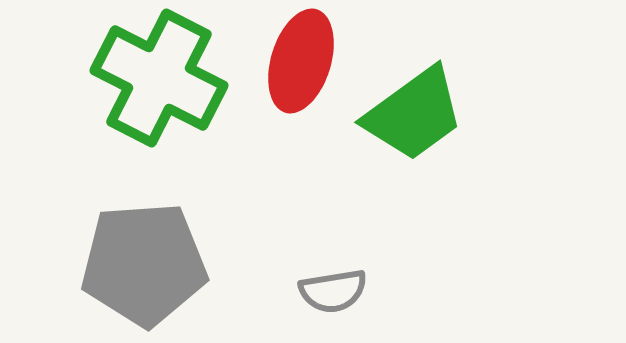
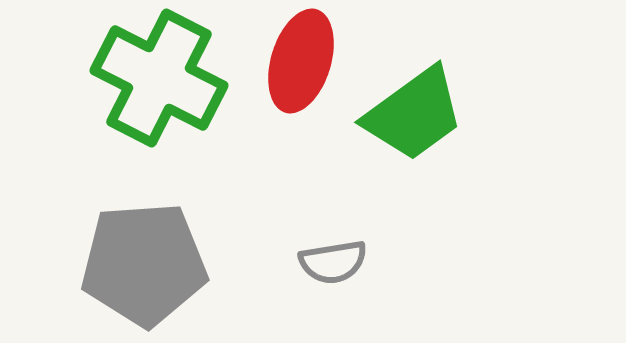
gray semicircle: moved 29 px up
